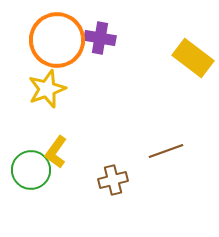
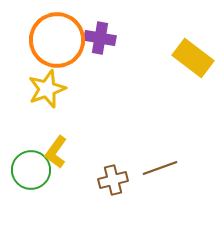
brown line: moved 6 px left, 17 px down
